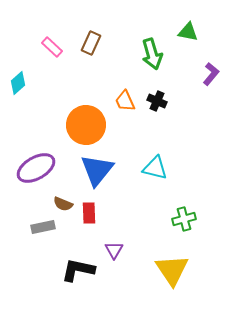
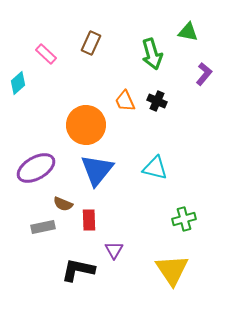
pink rectangle: moved 6 px left, 7 px down
purple L-shape: moved 7 px left
red rectangle: moved 7 px down
